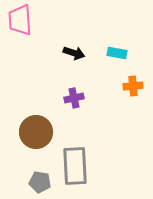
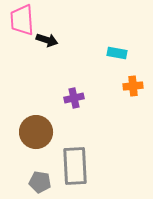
pink trapezoid: moved 2 px right
black arrow: moved 27 px left, 13 px up
